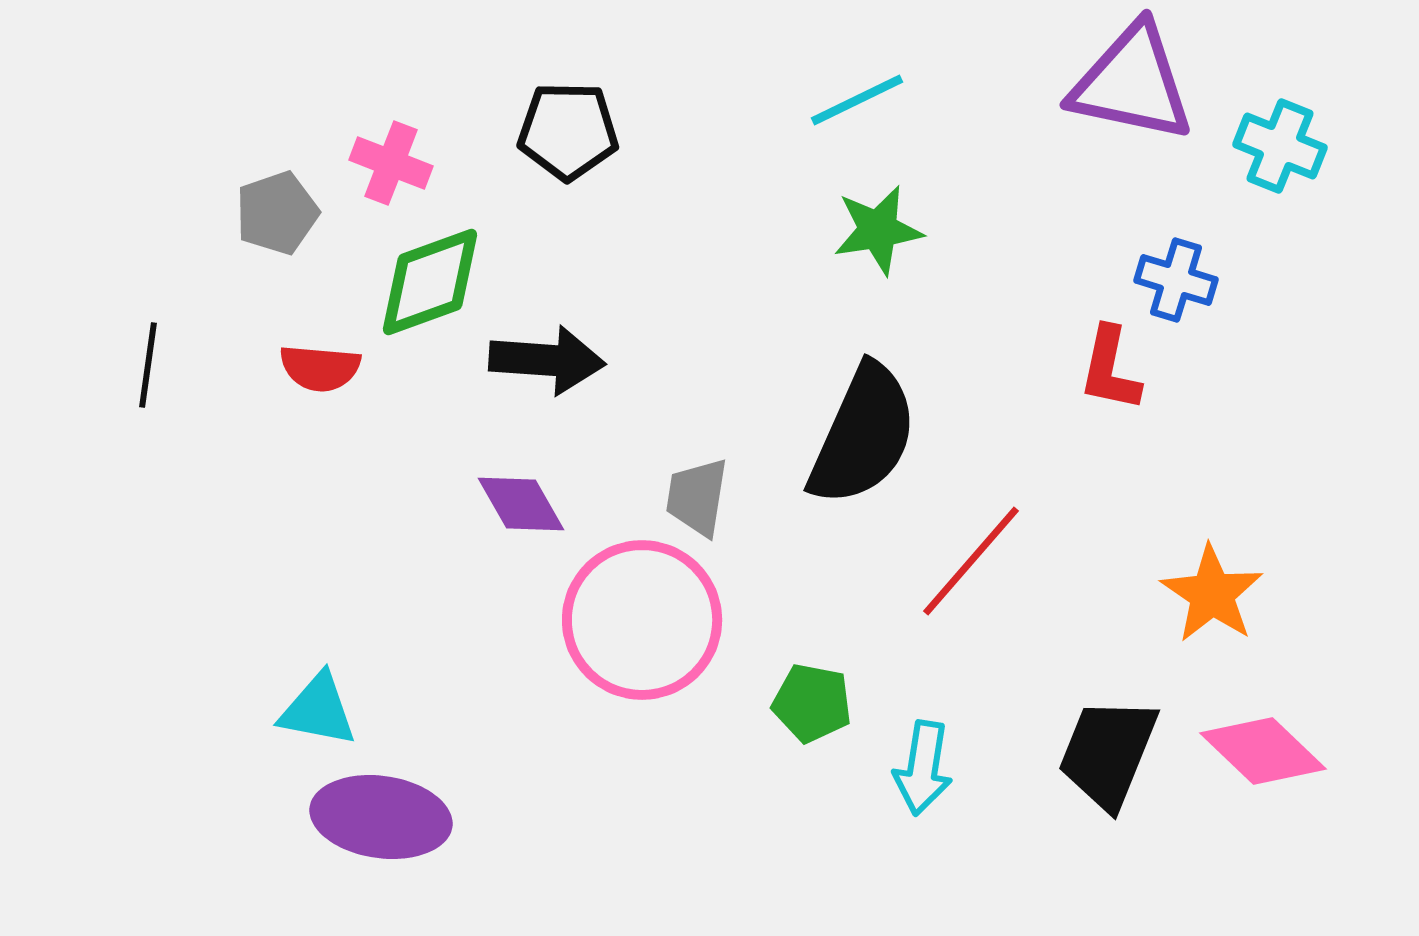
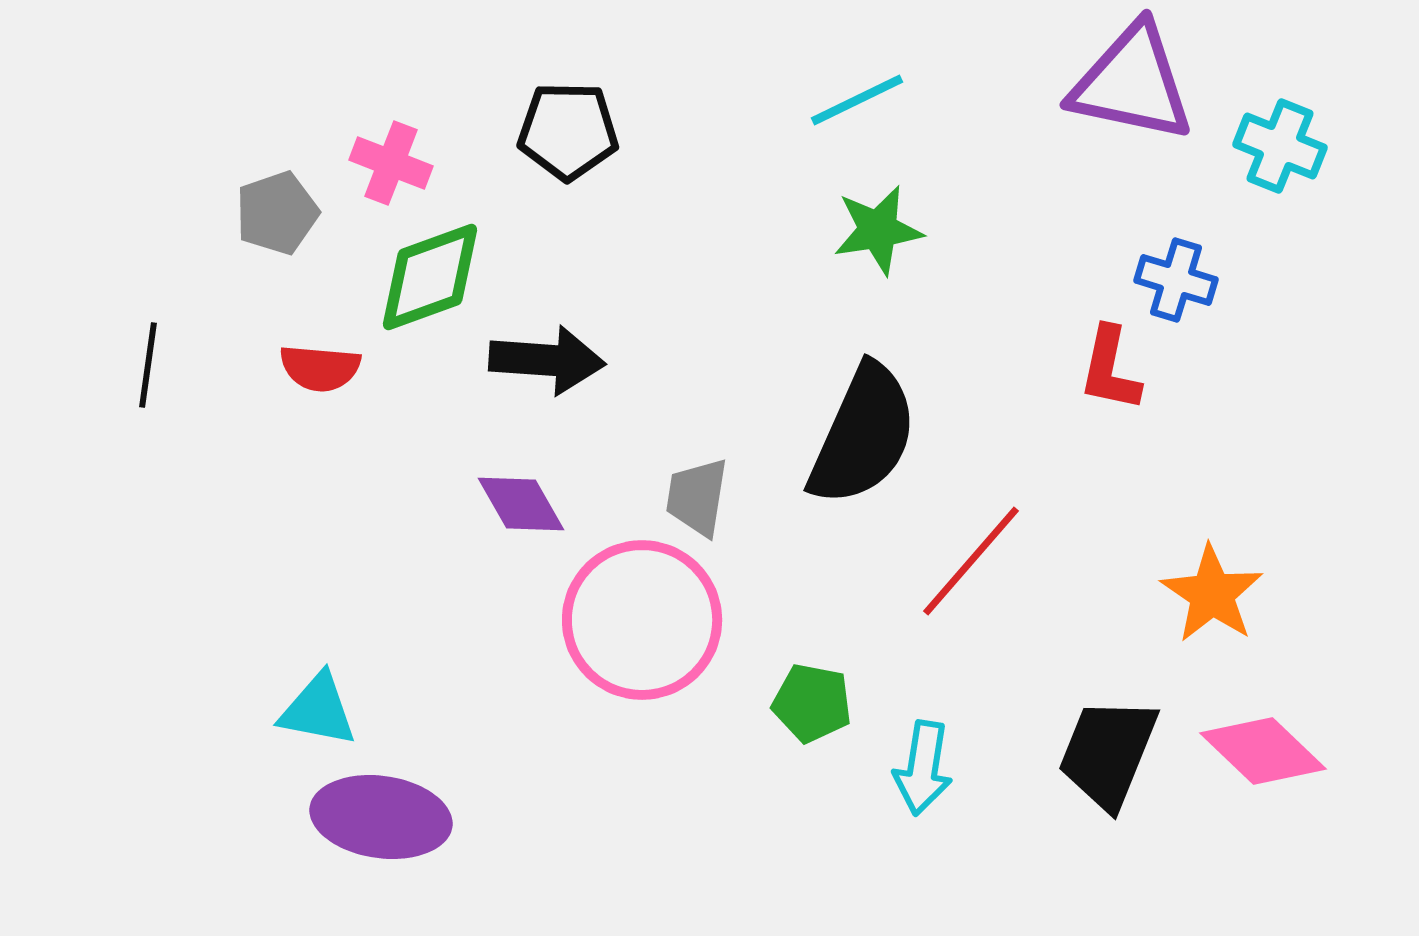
green diamond: moved 5 px up
